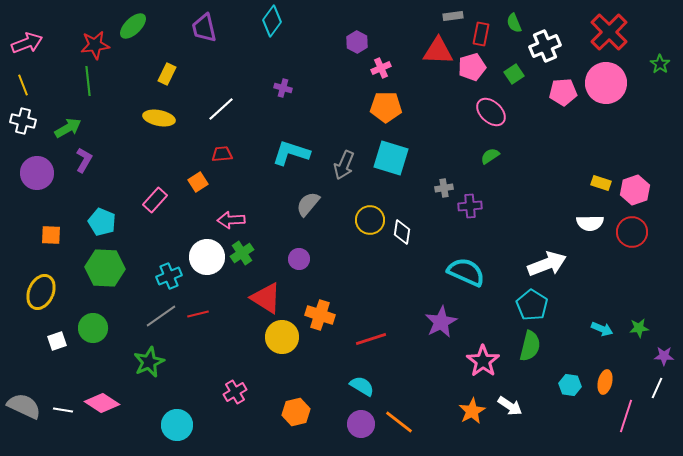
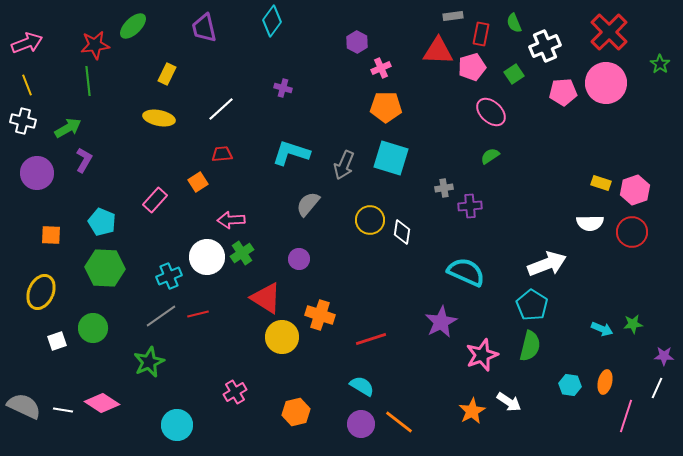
yellow line at (23, 85): moved 4 px right
green star at (639, 328): moved 6 px left, 4 px up
pink star at (483, 361): moved 1 px left, 6 px up; rotated 16 degrees clockwise
white arrow at (510, 406): moved 1 px left, 4 px up
